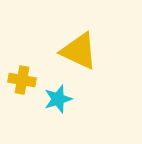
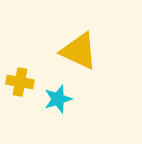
yellow cross: moved 2 px left, 2 px down
